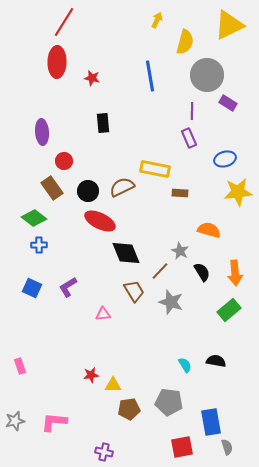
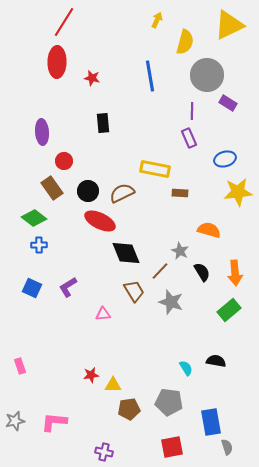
brown semicircle at (122, 187): moved 6 px down
cyan semicircle at (185, 365): moved 1 px right, 3 px down
red square at (182, 447): moved 10 px left
